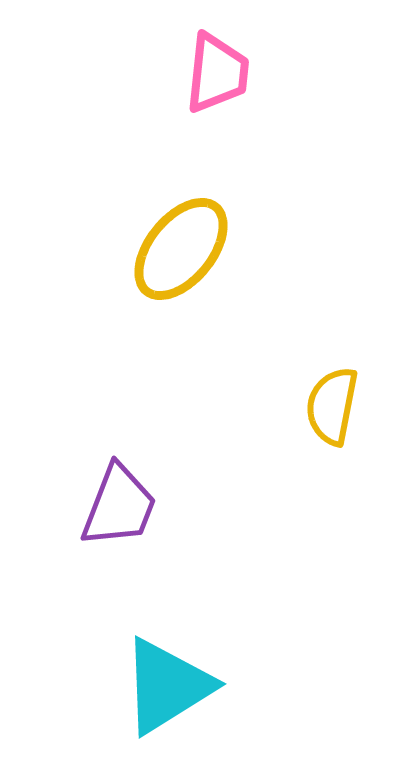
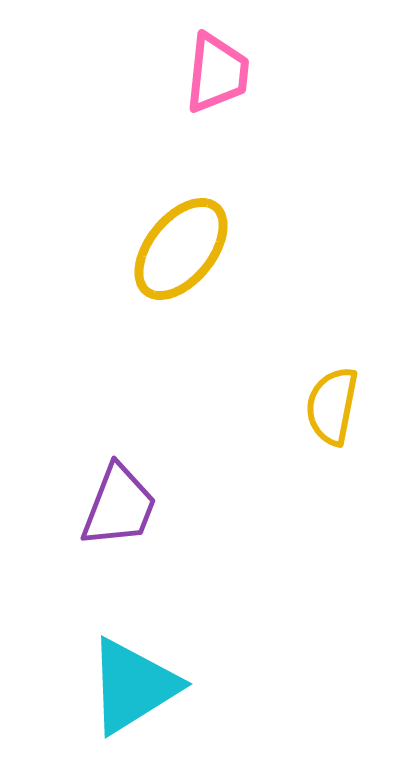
cyan triangle: moved 34 px left
